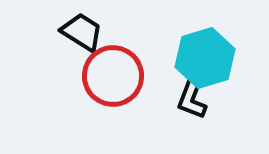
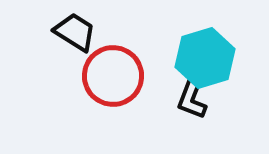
black trapezoid: moved 7 px left
